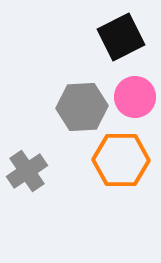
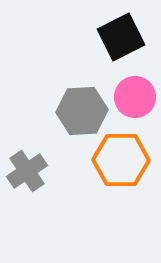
gray hexagon: moved 4 px down
